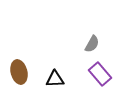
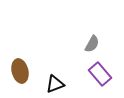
brown ellipse: moved 1 px right, 1 px up
black triangle: moved 5 px down; rotated 18 degrees counterclockwise
